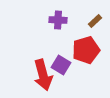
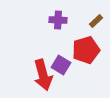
brown rectangle: moved 1 px right
